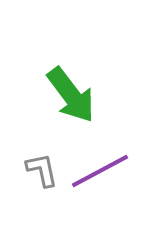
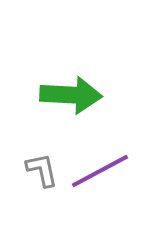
green arrow: rotated 50 degrees counterclockwise
